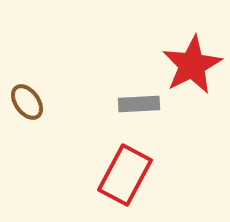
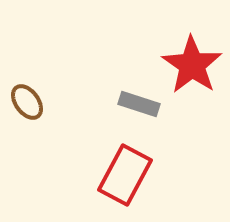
red star: rotated 10 degrees counterclockwise
gray rectangle: rotated 21 degrees clockwise
